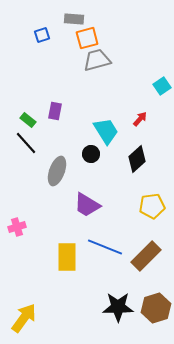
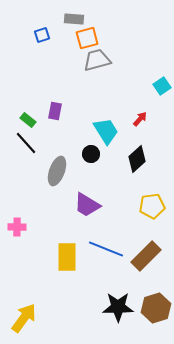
pink cross: rotated 18 degrees clockwise
blue line: moved 1 px right, 2 px down
